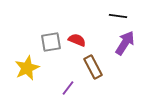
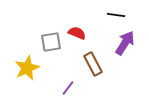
black line: moved 2 px left, 1 px up
red semicircle: moved 7 px up
brown rectangle: moved 3 px up
